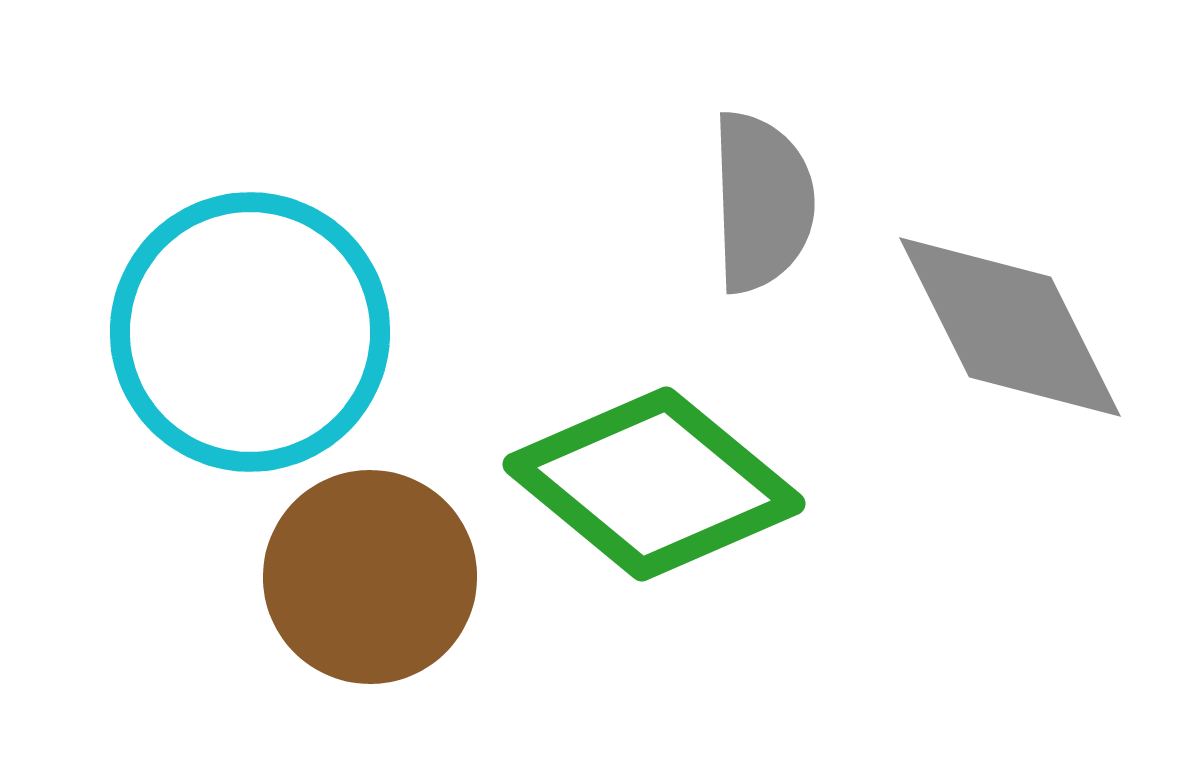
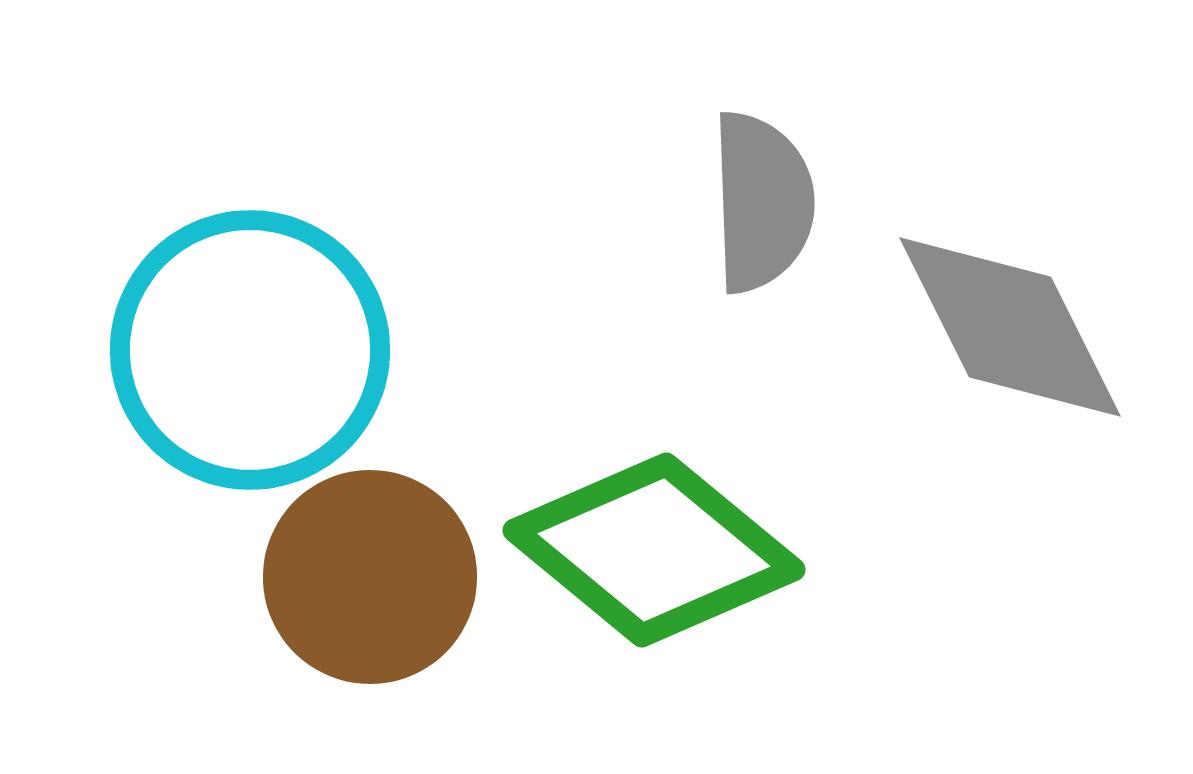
cyan circle: moved 18 px down
green diamond: moved 66 px down
